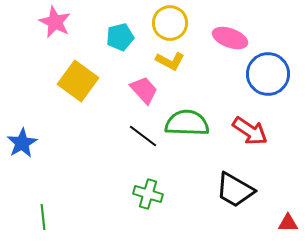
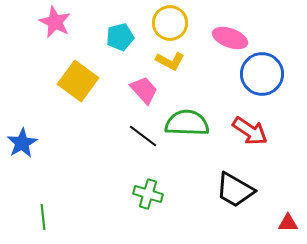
blue circle: moved 6 px left
